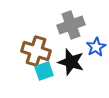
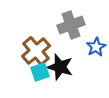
brown cross: rotated 32 degrees clockwise
black star: moved 11 px left, 5 px down
cyan square: moved 4 px left, 1 px down
